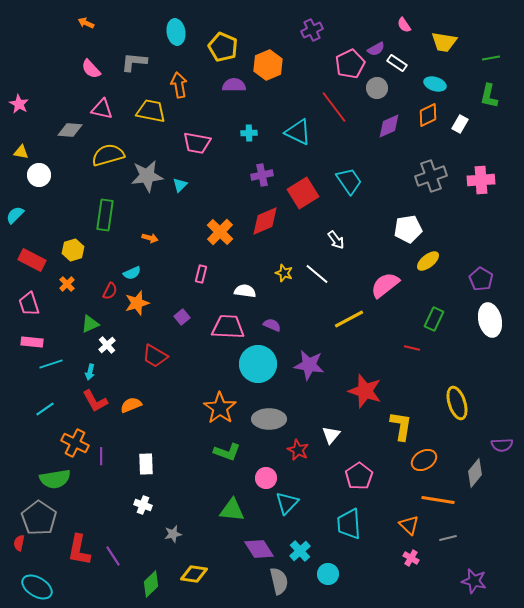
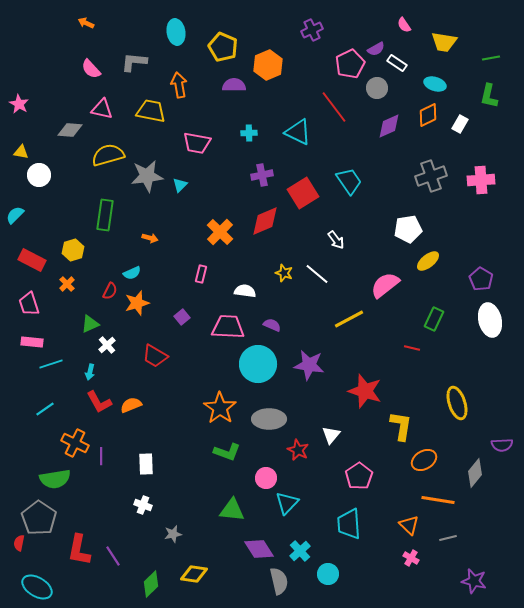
red L-shape at (95, 401): moved 4 px right, 1 px down
